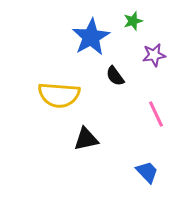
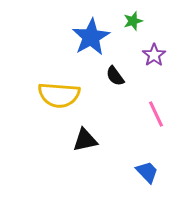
purple star: rotated 25 degrees counterclockwise
black triangle: moved 1 px left, 1 px down
